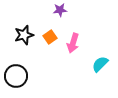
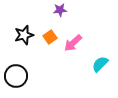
pink arrow: rotated 30 degrees clockwise
